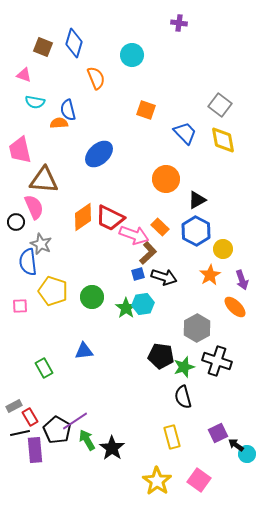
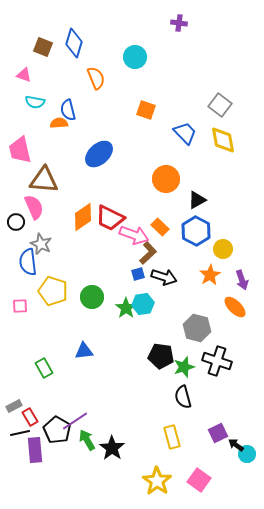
cyan circle at (132, 55): moved 3 px right, 2 px down
gray hexagon at (197, 328): rotated 16 degrees counterclockwise
